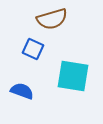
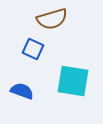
cyan square: moved 5 px down
